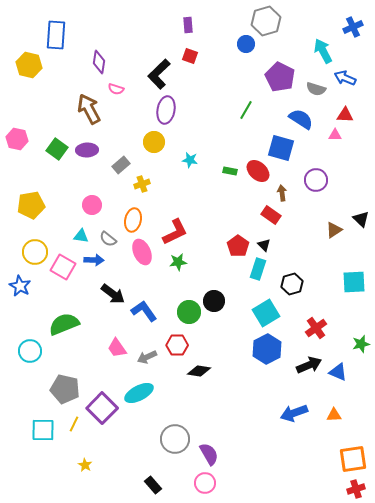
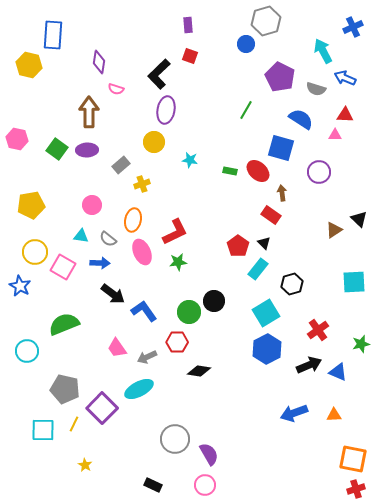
blue rectangle at (56, 35): moved 3 px left
brown arrow at (89, 109): moved 3 px down; rotated 28 degrees clockwise
purple circle at (316, 180): moved 3 px right, 8 px up
black triangle at (361, 219): moved 2 px left
black triangle at (264, 245): moved 2 px up
blue arrow at (94, 260): moved 6 px right, 3 px down
cyan rectangle at (258, 269): rotated 20 degrees clockwise
red cross at (316, 328): moved 2 px right, 2 px down
red hexagon at (177, 345): moved 3 px up
cyan circle at (30, 351): moved 3 px left
cyan ellipse at (139, 393): moved 4 px up
orange square at (353, 459): rotated 20 degrees clockwise
pink circle at (205, 483): moved 2 px down
black rectangle at (153, 485): rotated 24 degrees counterclockwise
